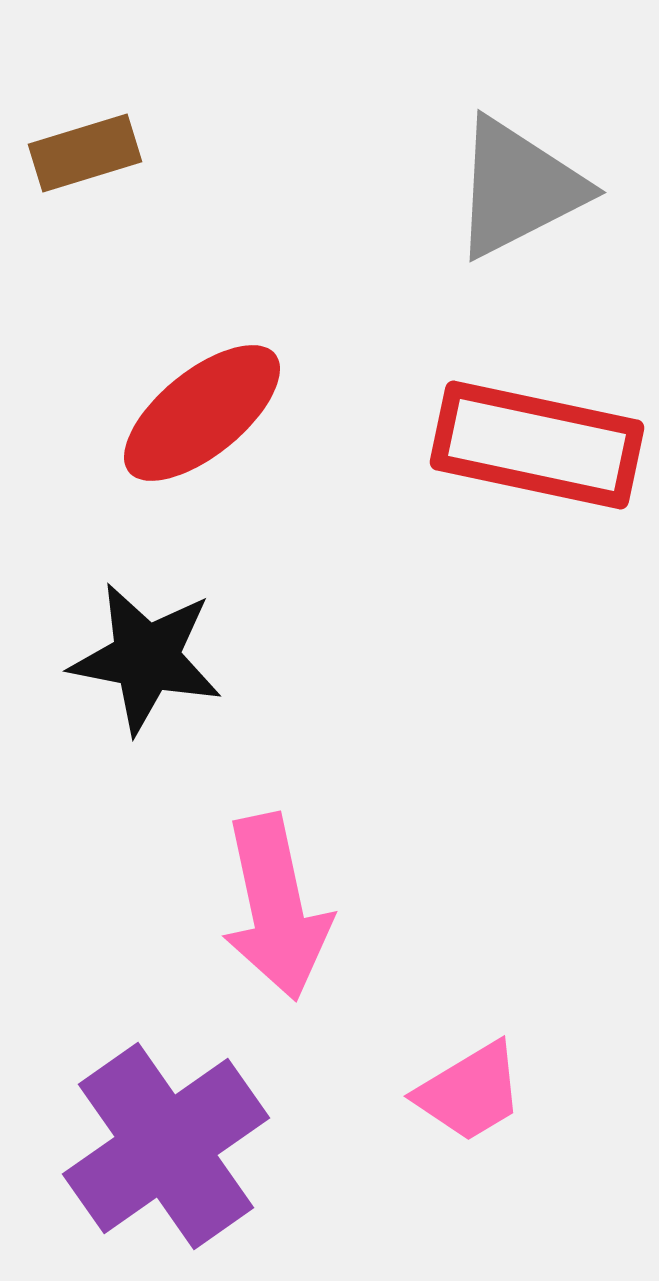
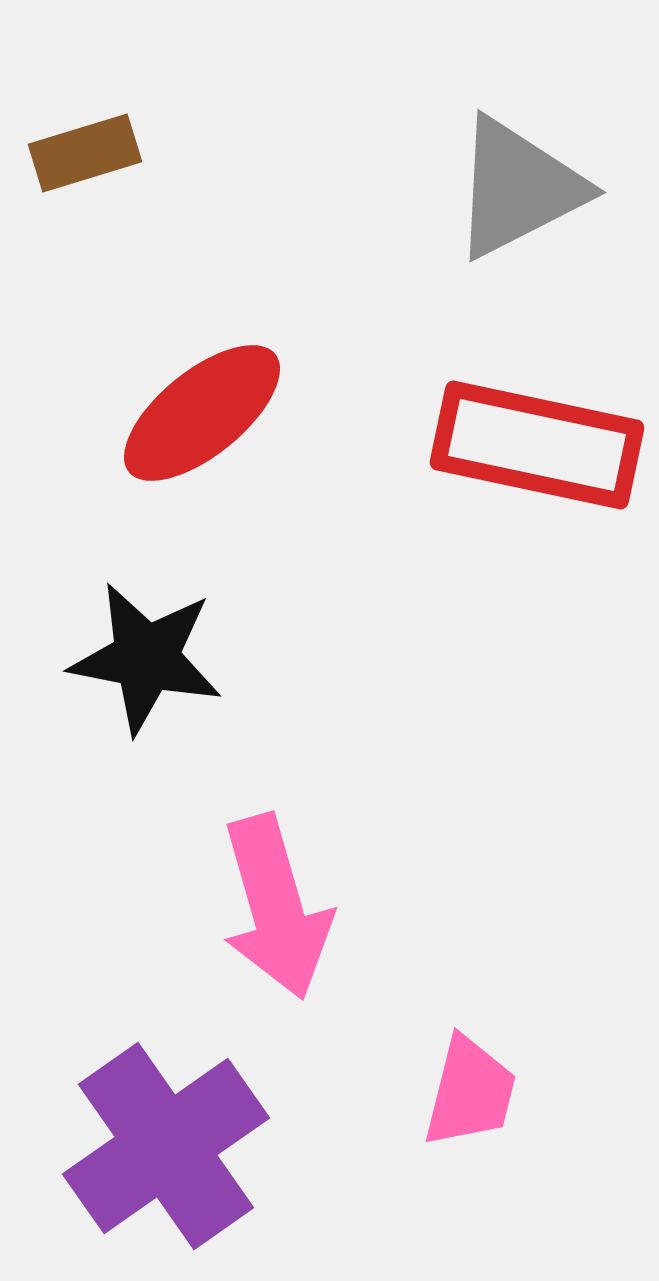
pink arrow: rotated 4 degrees counterclockwise
pink trapezoid: rotated 45 degrees counterclockwise
